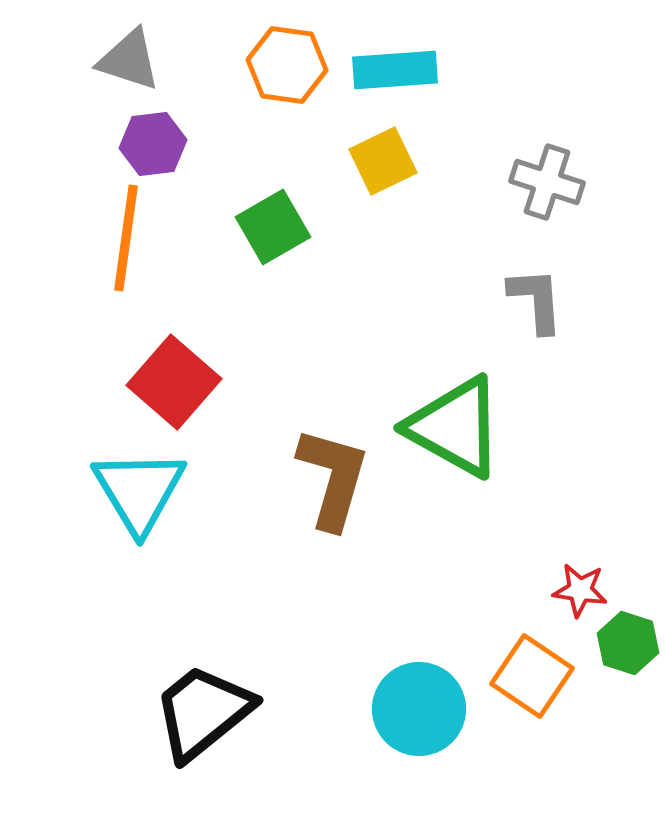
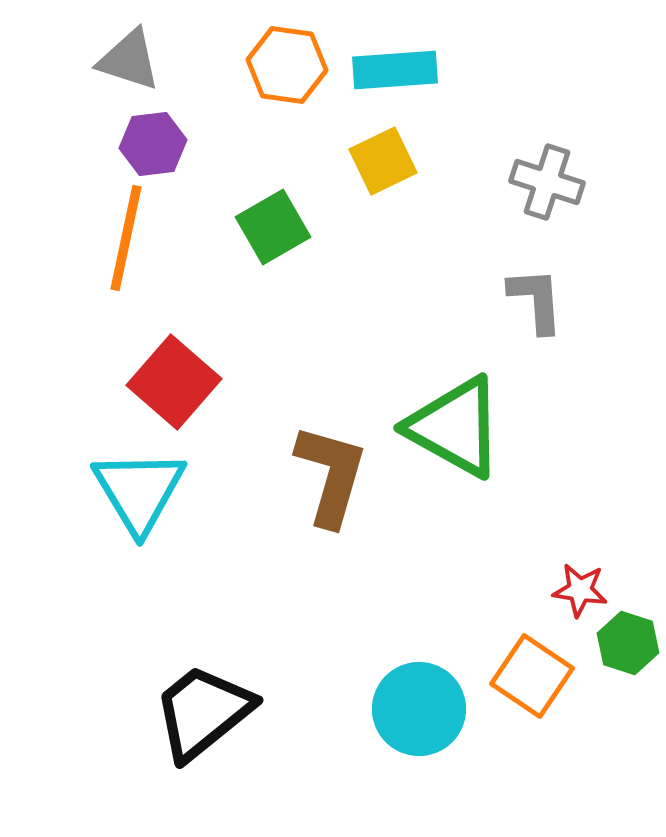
orange line: rotated 4 degrees clockwise
brown L-shape: moved 2 px left, 3 px up
